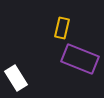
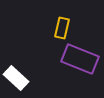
white rectangle: rotated 15 degrees counterclockwise
